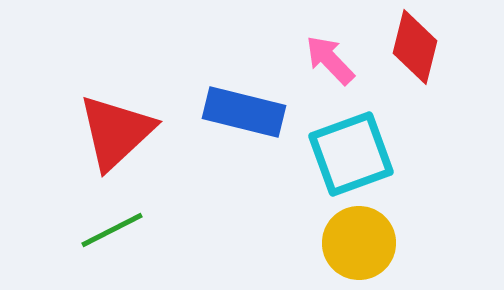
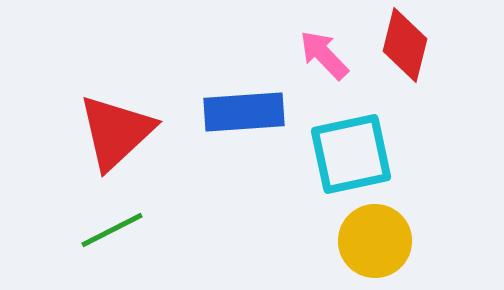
red diamond: moved 10 px left, 2 px up
pink arrow: moved 6 px left, 5 px up
blue rectangle: rotated 18 degrees counterclockwise
cyan square: rotated 8 degrees clockwise
yellow circle: moved 16 px right, 2 px up
